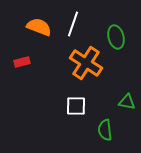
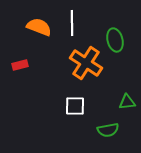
white line: moved 1 px left, 1 px up; rotated 20 degrees counterclockwise
green ellipse: moved 1 px left, 3 px down
red rectangle: moved 2 px left, 3 px down
green triangle: rotated 18 degrees counterclockwise
white square: moved 1 px left
green semicircle: moved 3 px right; rotated 95 degrees counterclockwise
